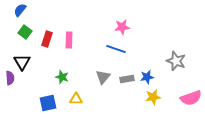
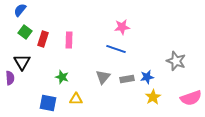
red rectangle: moved 4 px left
yellow star: rotated 21 degrees counterclockwise
blue square: rotated 24 degrees clockwise
